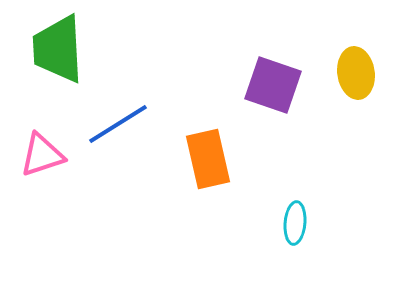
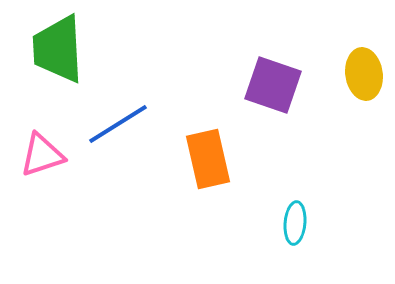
yellow ellipse: moved 8 px right, 1 px down
